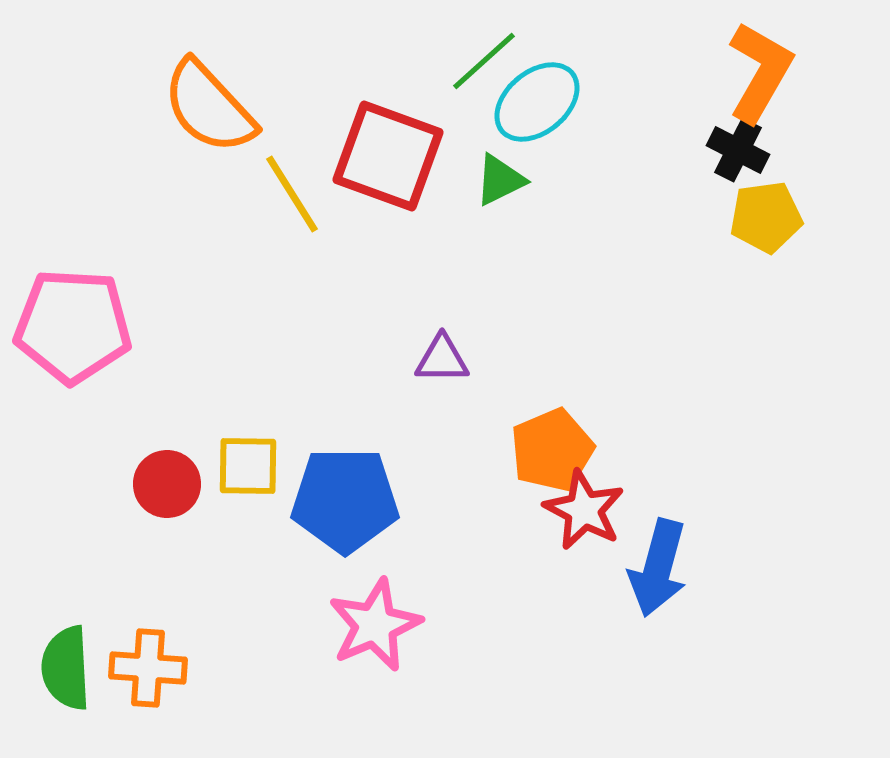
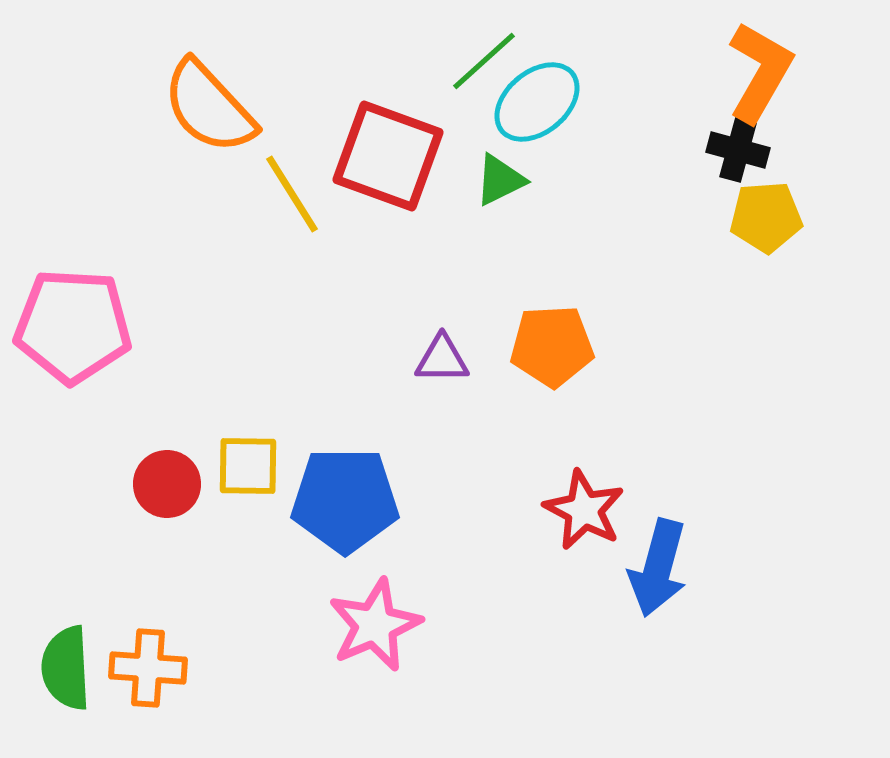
black cross: rotated 12 degrees counterclockwise
yellow pentagon: rotated 4 degrees clockwise
orange pentagon: moved 104 px up; rotated 20 degrees clockwise
